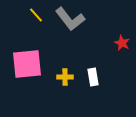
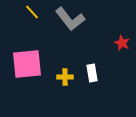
yellow line: moved 4 px left, 3 px up
white rectangle: moved 1 px left, 4 px up
